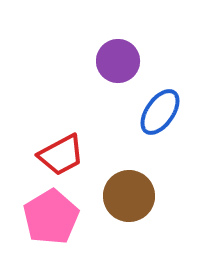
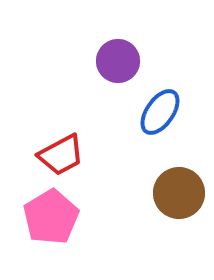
brown circle: moved 50 px right, 3 px up
